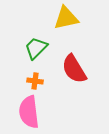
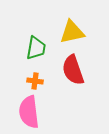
yellow triangle: moved 6 px right, 14 px down
green trapezoid: rotated 145 degrees clockwise
red semicircle: moved 1 px left, 1 px down; rotated 12 degrees clockwise
